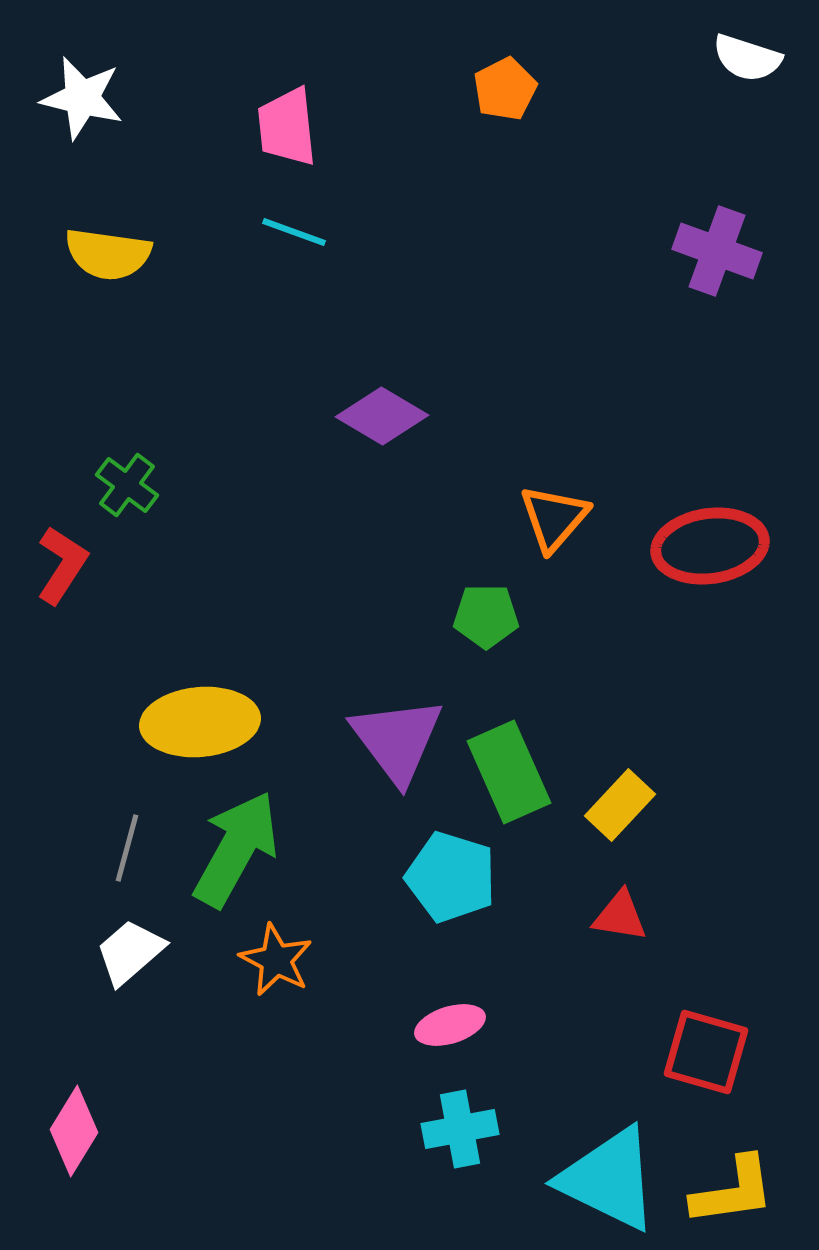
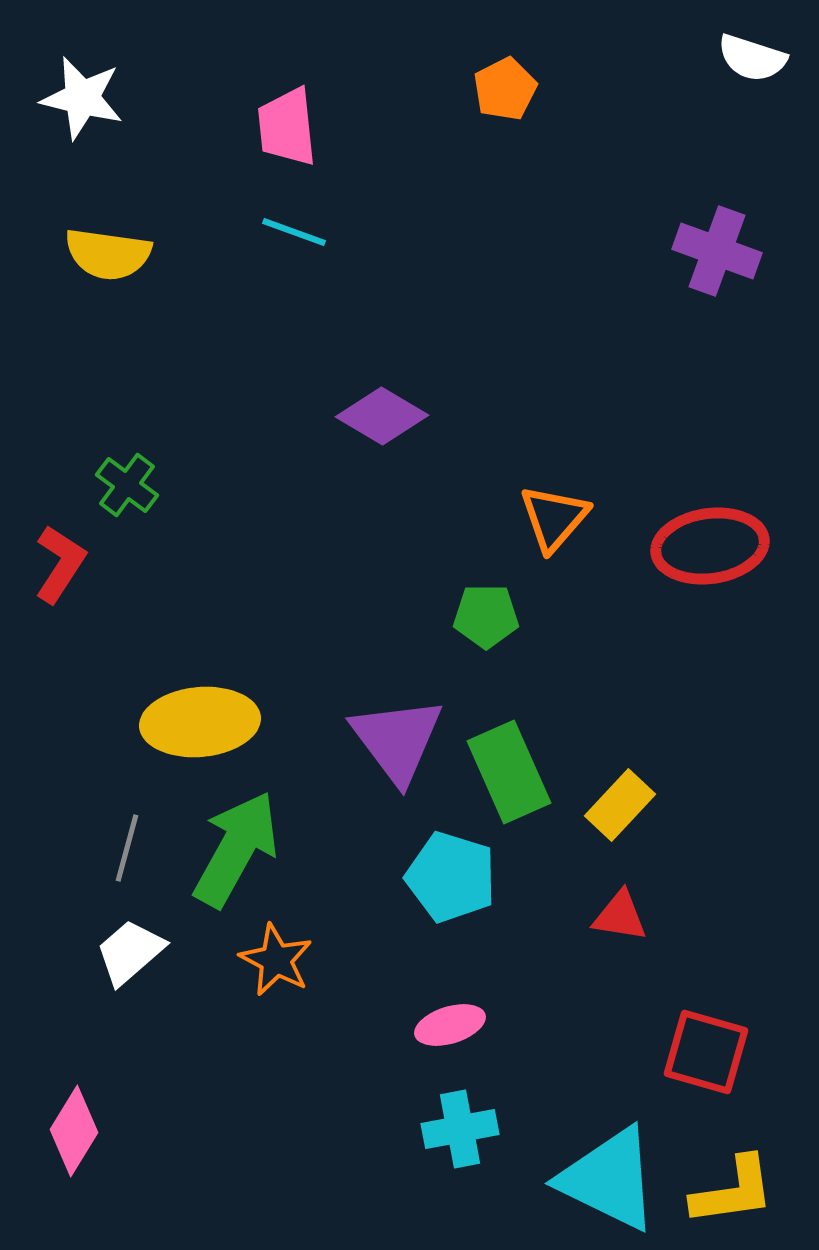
white semicircle: moved 5 px right
red L-shape: moved 2 px left, 1 px up
